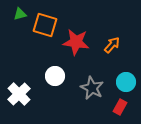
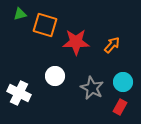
red star: rotated 8 degrees counterclockwise
cyan circle: moved 3 px left
white cross: moved 1 px up; rotated 20 degrees counterclockwise
